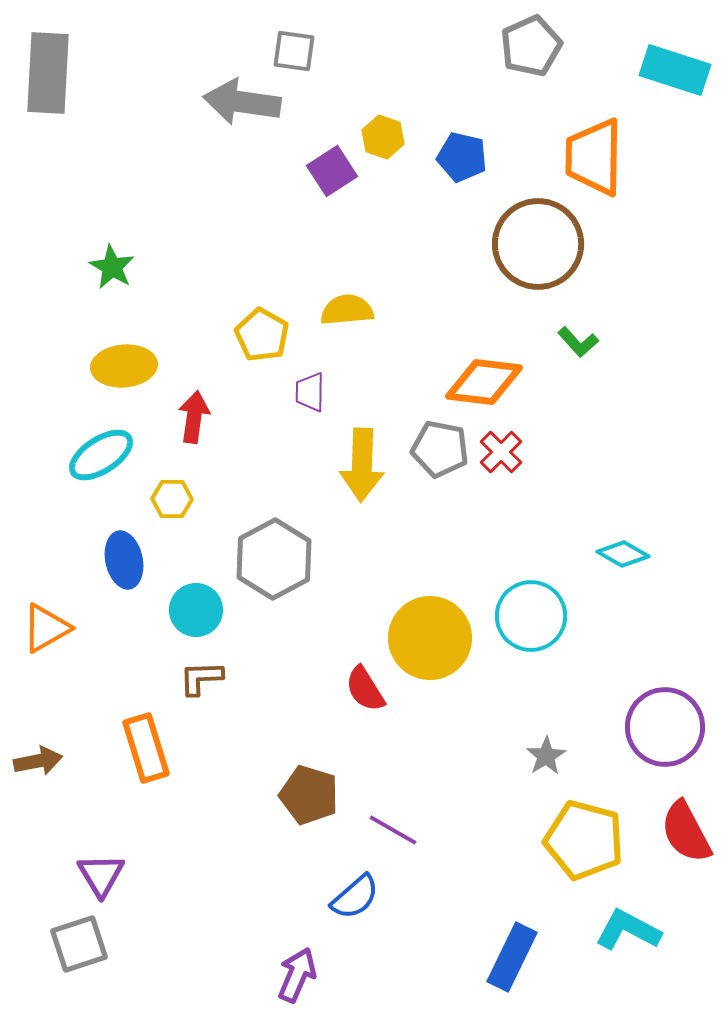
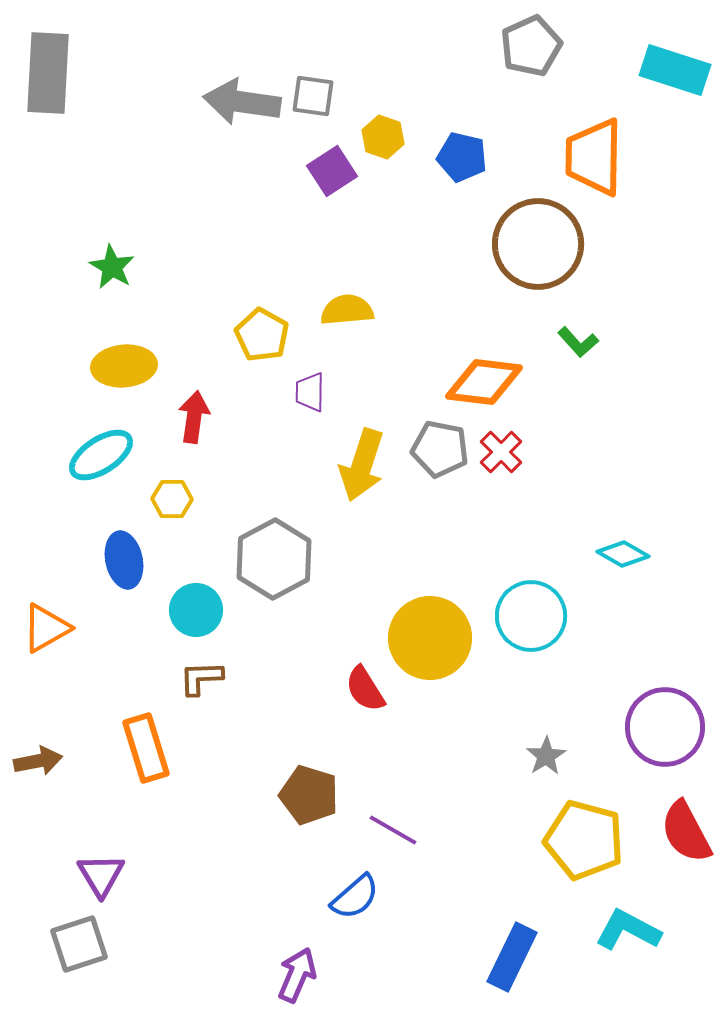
gray square at (294, 51): moved 19 px right, 45 px down
yellow arrow at (362, 465): rotated 16 degrees clockwise
